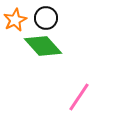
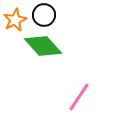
black circle: moved 2 px left, 3 px up
